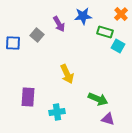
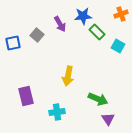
orange cross: rotated 24 degrees clockwise
purple arrow: moved 1 px right
green rectangle: moved 8 px left; rotated 28 degrees clockwise
blue square: rotated 14 degrees counterclockwise
yellow arrow: moved 1 px right, 2 px down; rotated 36 degrees clockwise
purple rectangle: moved 2 px left, 1 px up; rotated 18 degrees counterclockwise
purple triangle: rotated 40 degrees clockwise
